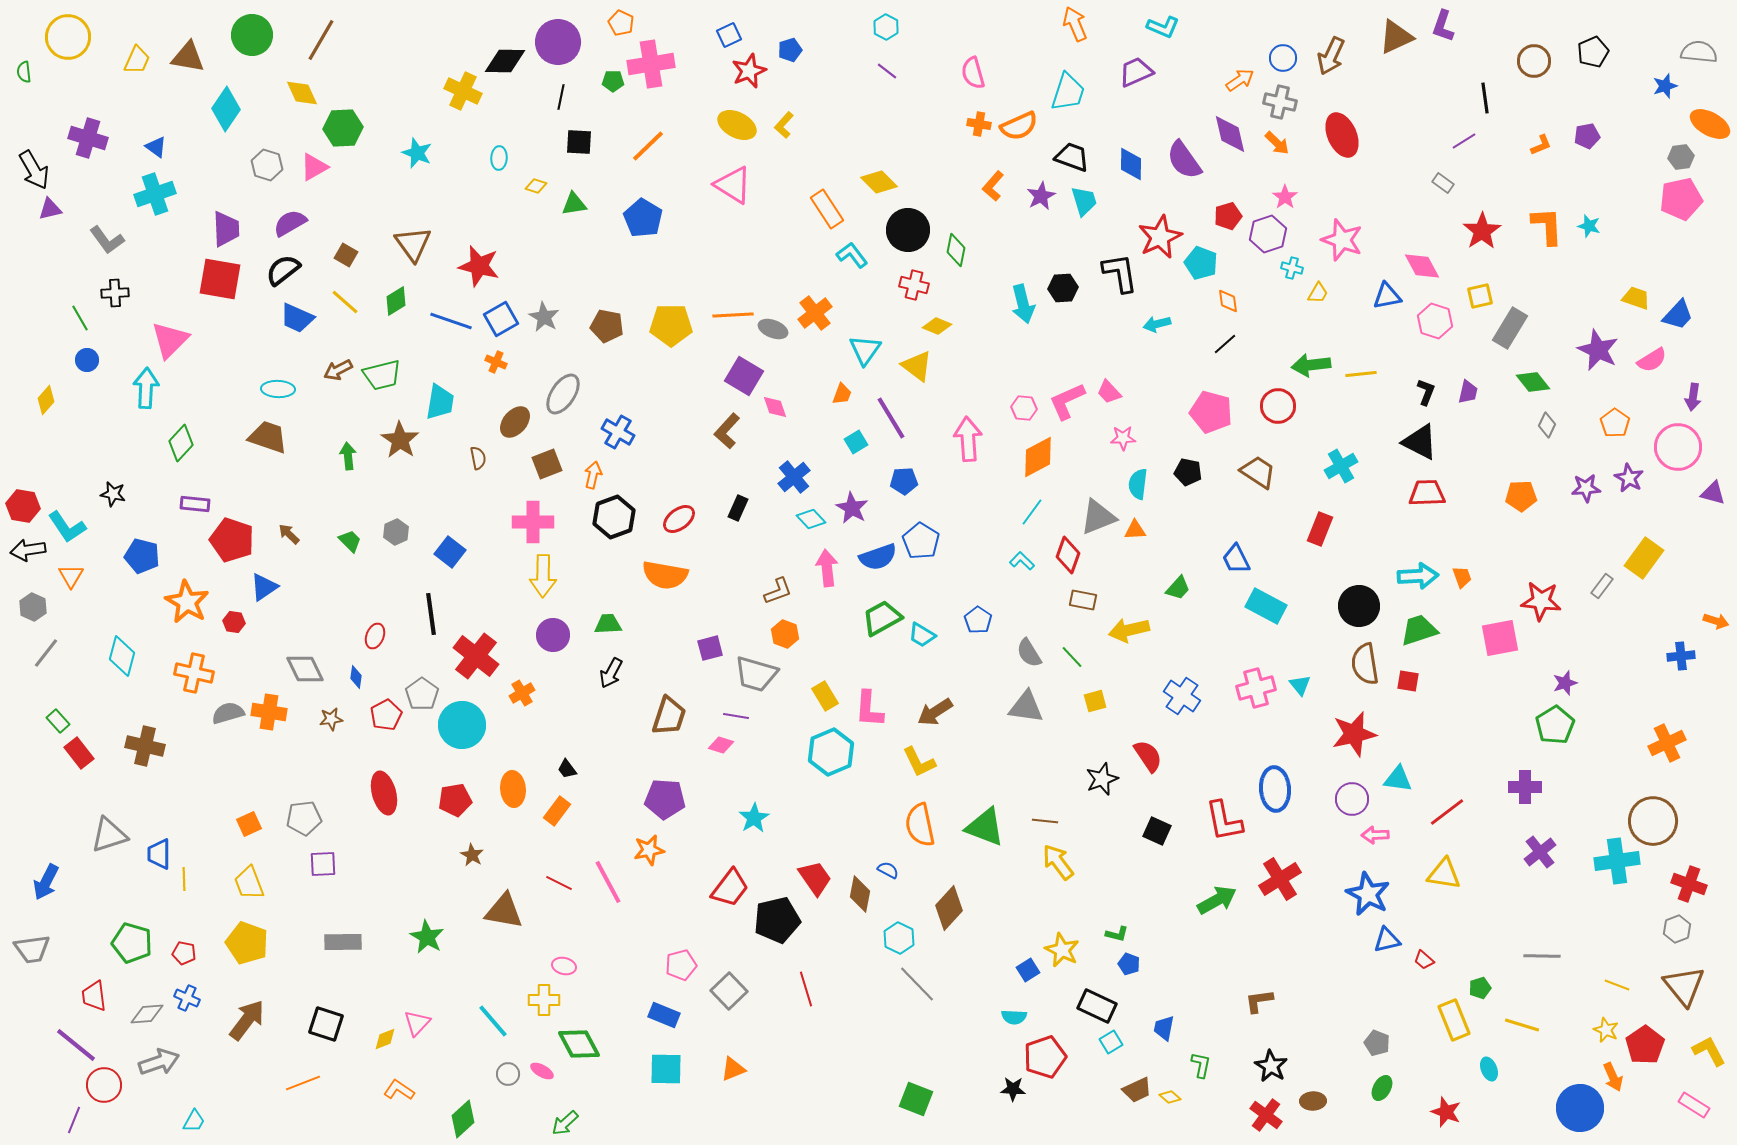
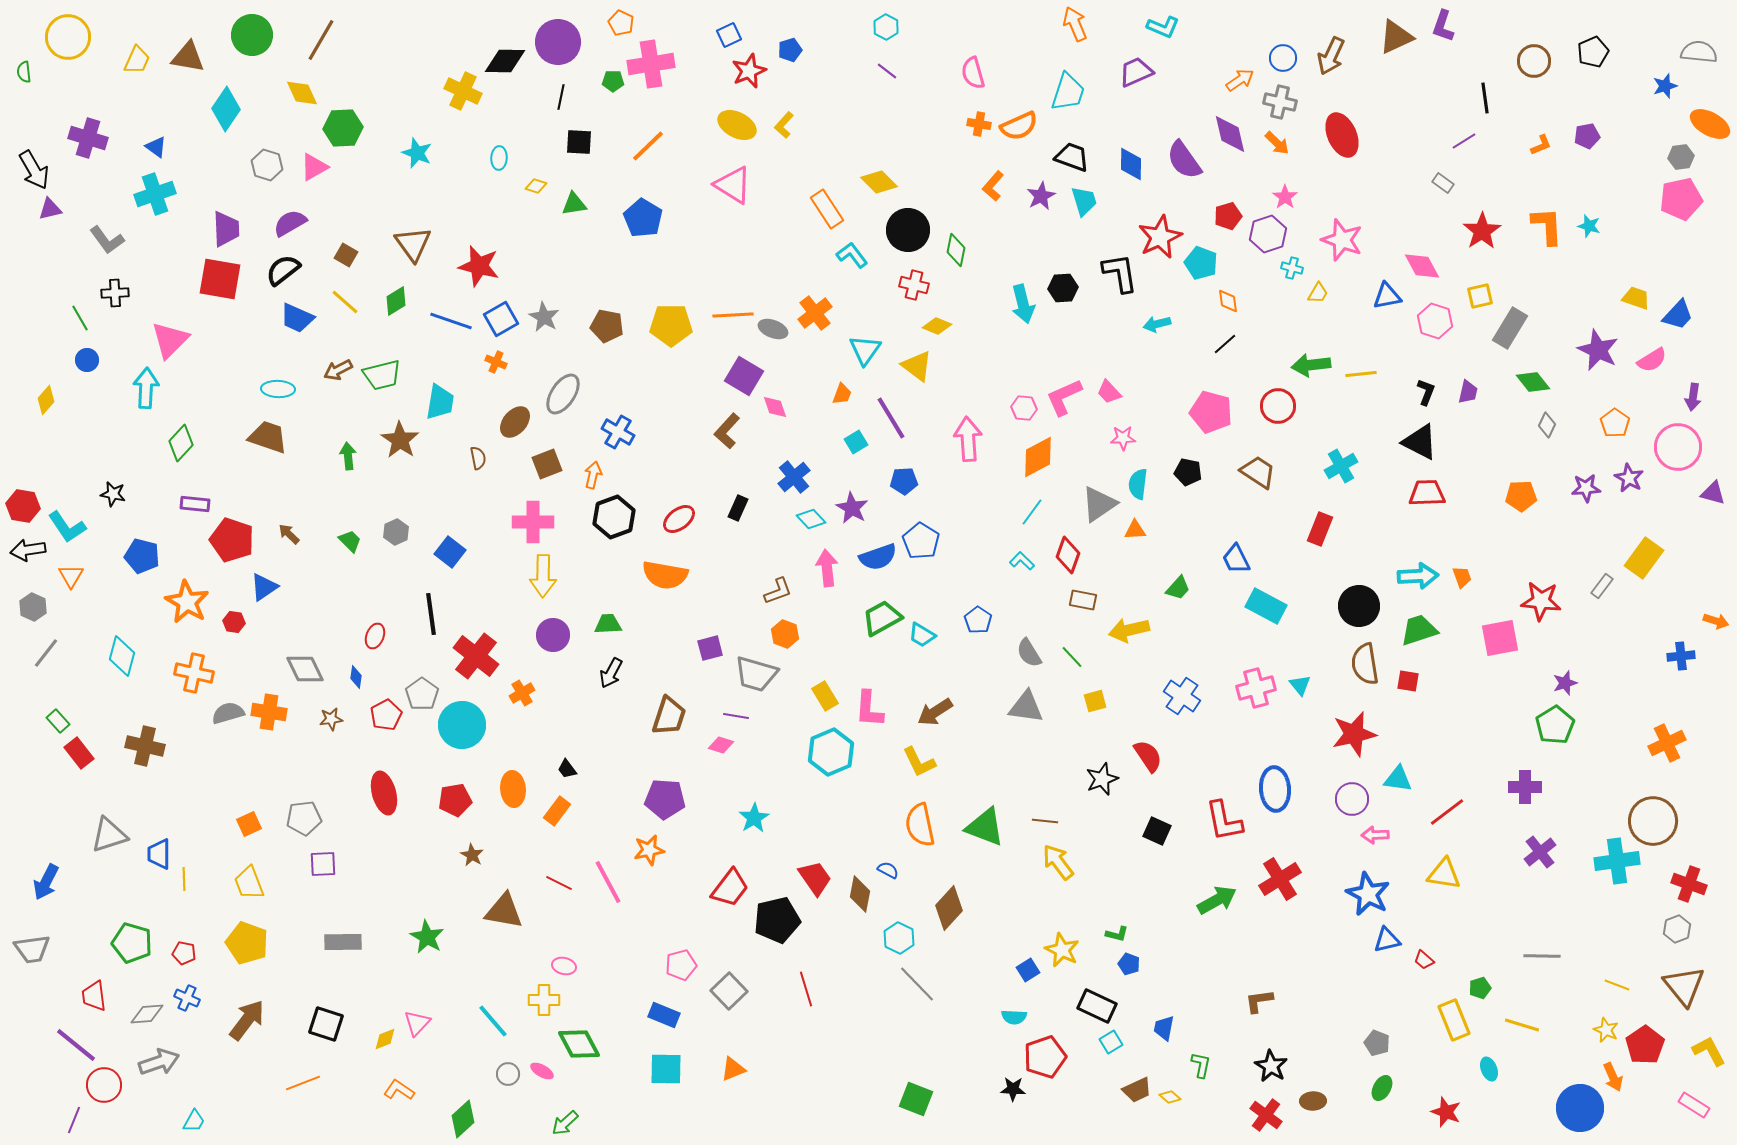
pink L-shape at (1067, 401): moved 3 px left, 4 px up
gray triangle at (1098, 517): moved 1 px right, 13 px up; rotated 12 degrees counterclockwise
